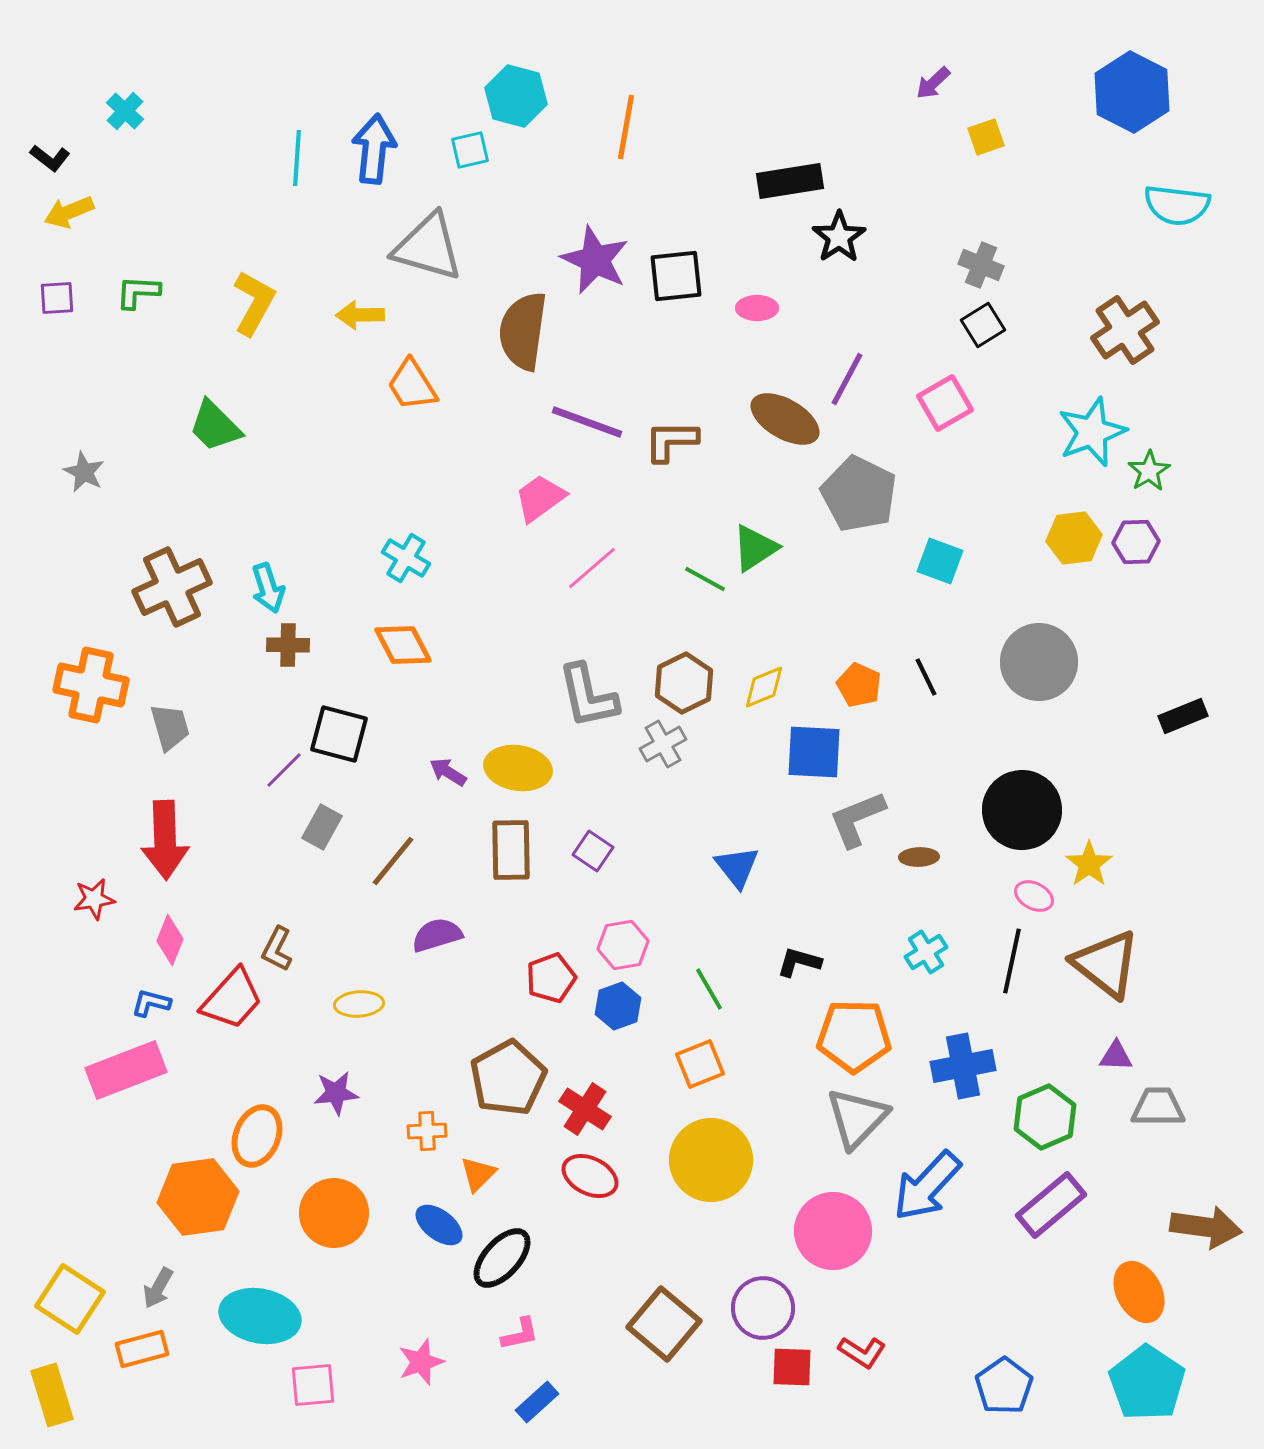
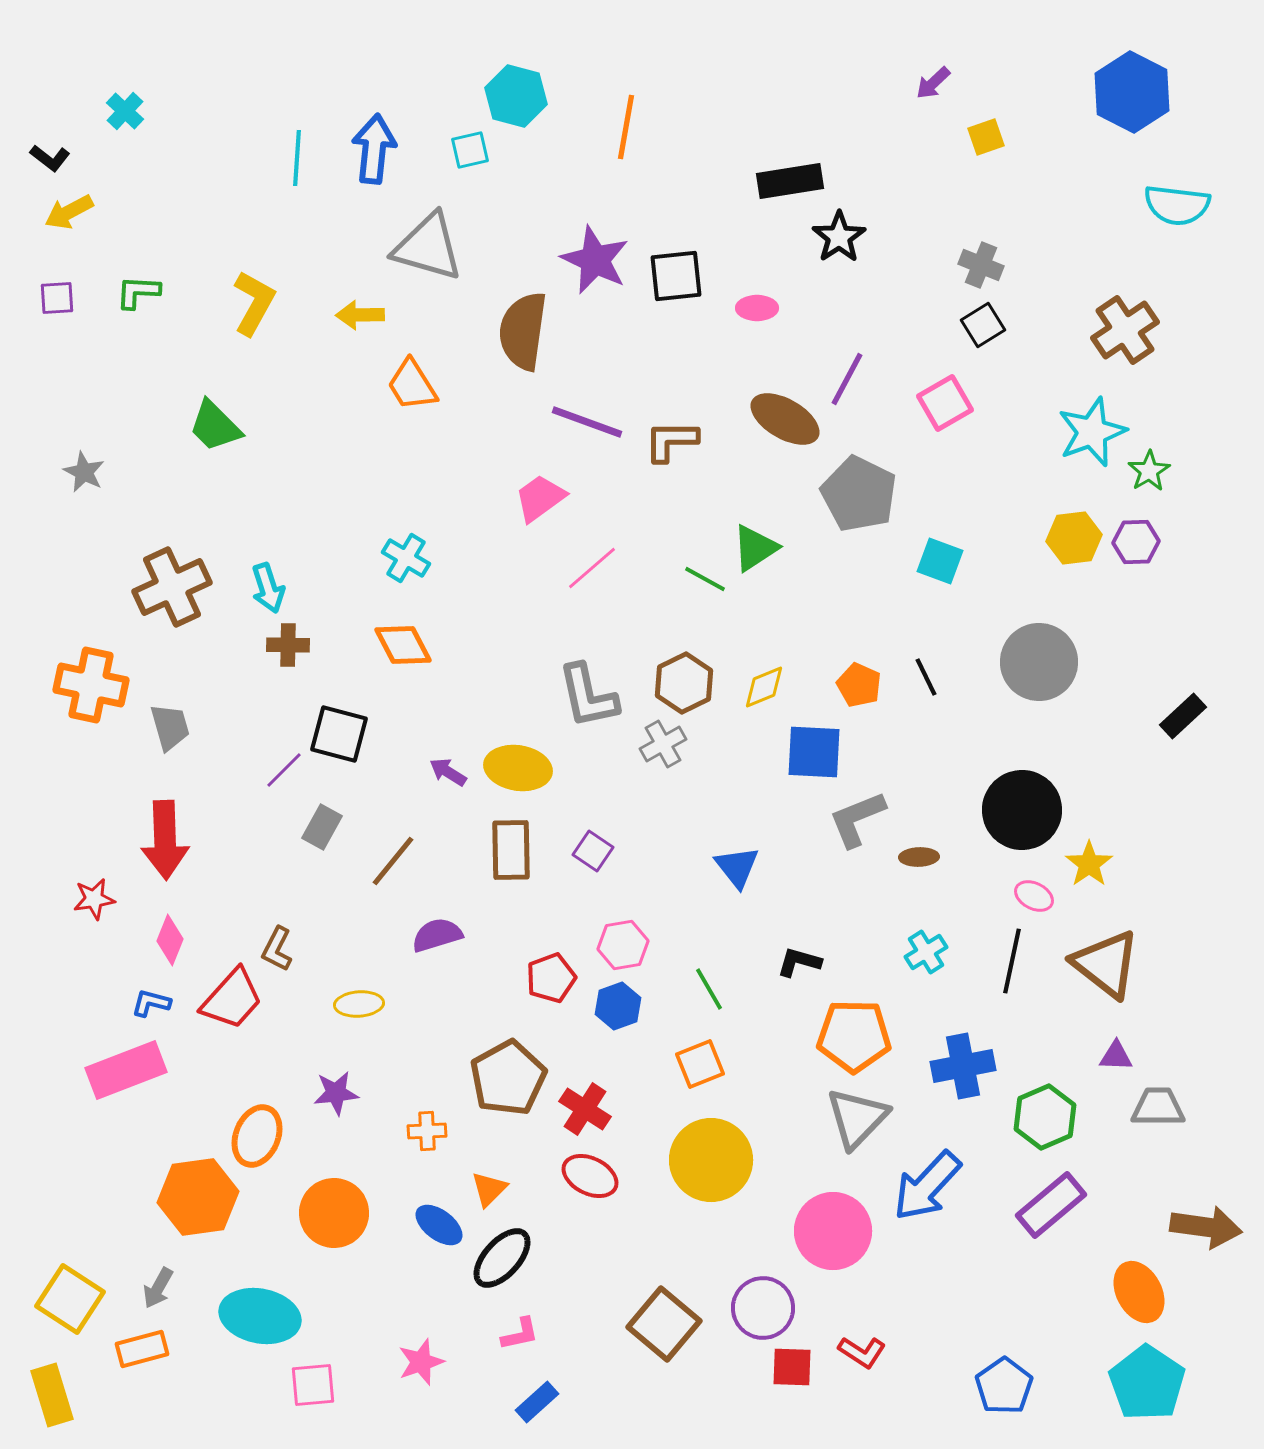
yellow arrow at (69, 212): rotated 6 degrees counterclockwise
black rectangle at (1183, 716): rotated 21 degrees counterclockwise
orange triangle at (478, 1174): moved 11 px right, 15 px down
